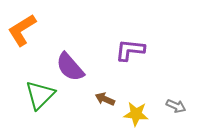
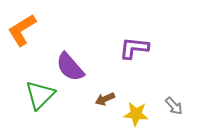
purple L-shape: moved 4 px right, 2 px up
brown arrow: rotated 48 degrees counterclockwise
gray arrow: moved 2 px left; rotated 24 degrees clockwise
